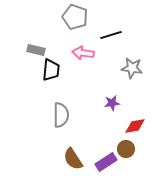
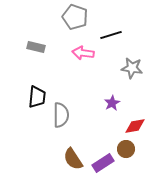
gray rectangle: moved 3 px up
black trapezoid: moved 14 px left, 27 px down
purple star: rotated 21 degrees counterclockwise
purple rectangle: moved 3 px left, 1 px down
